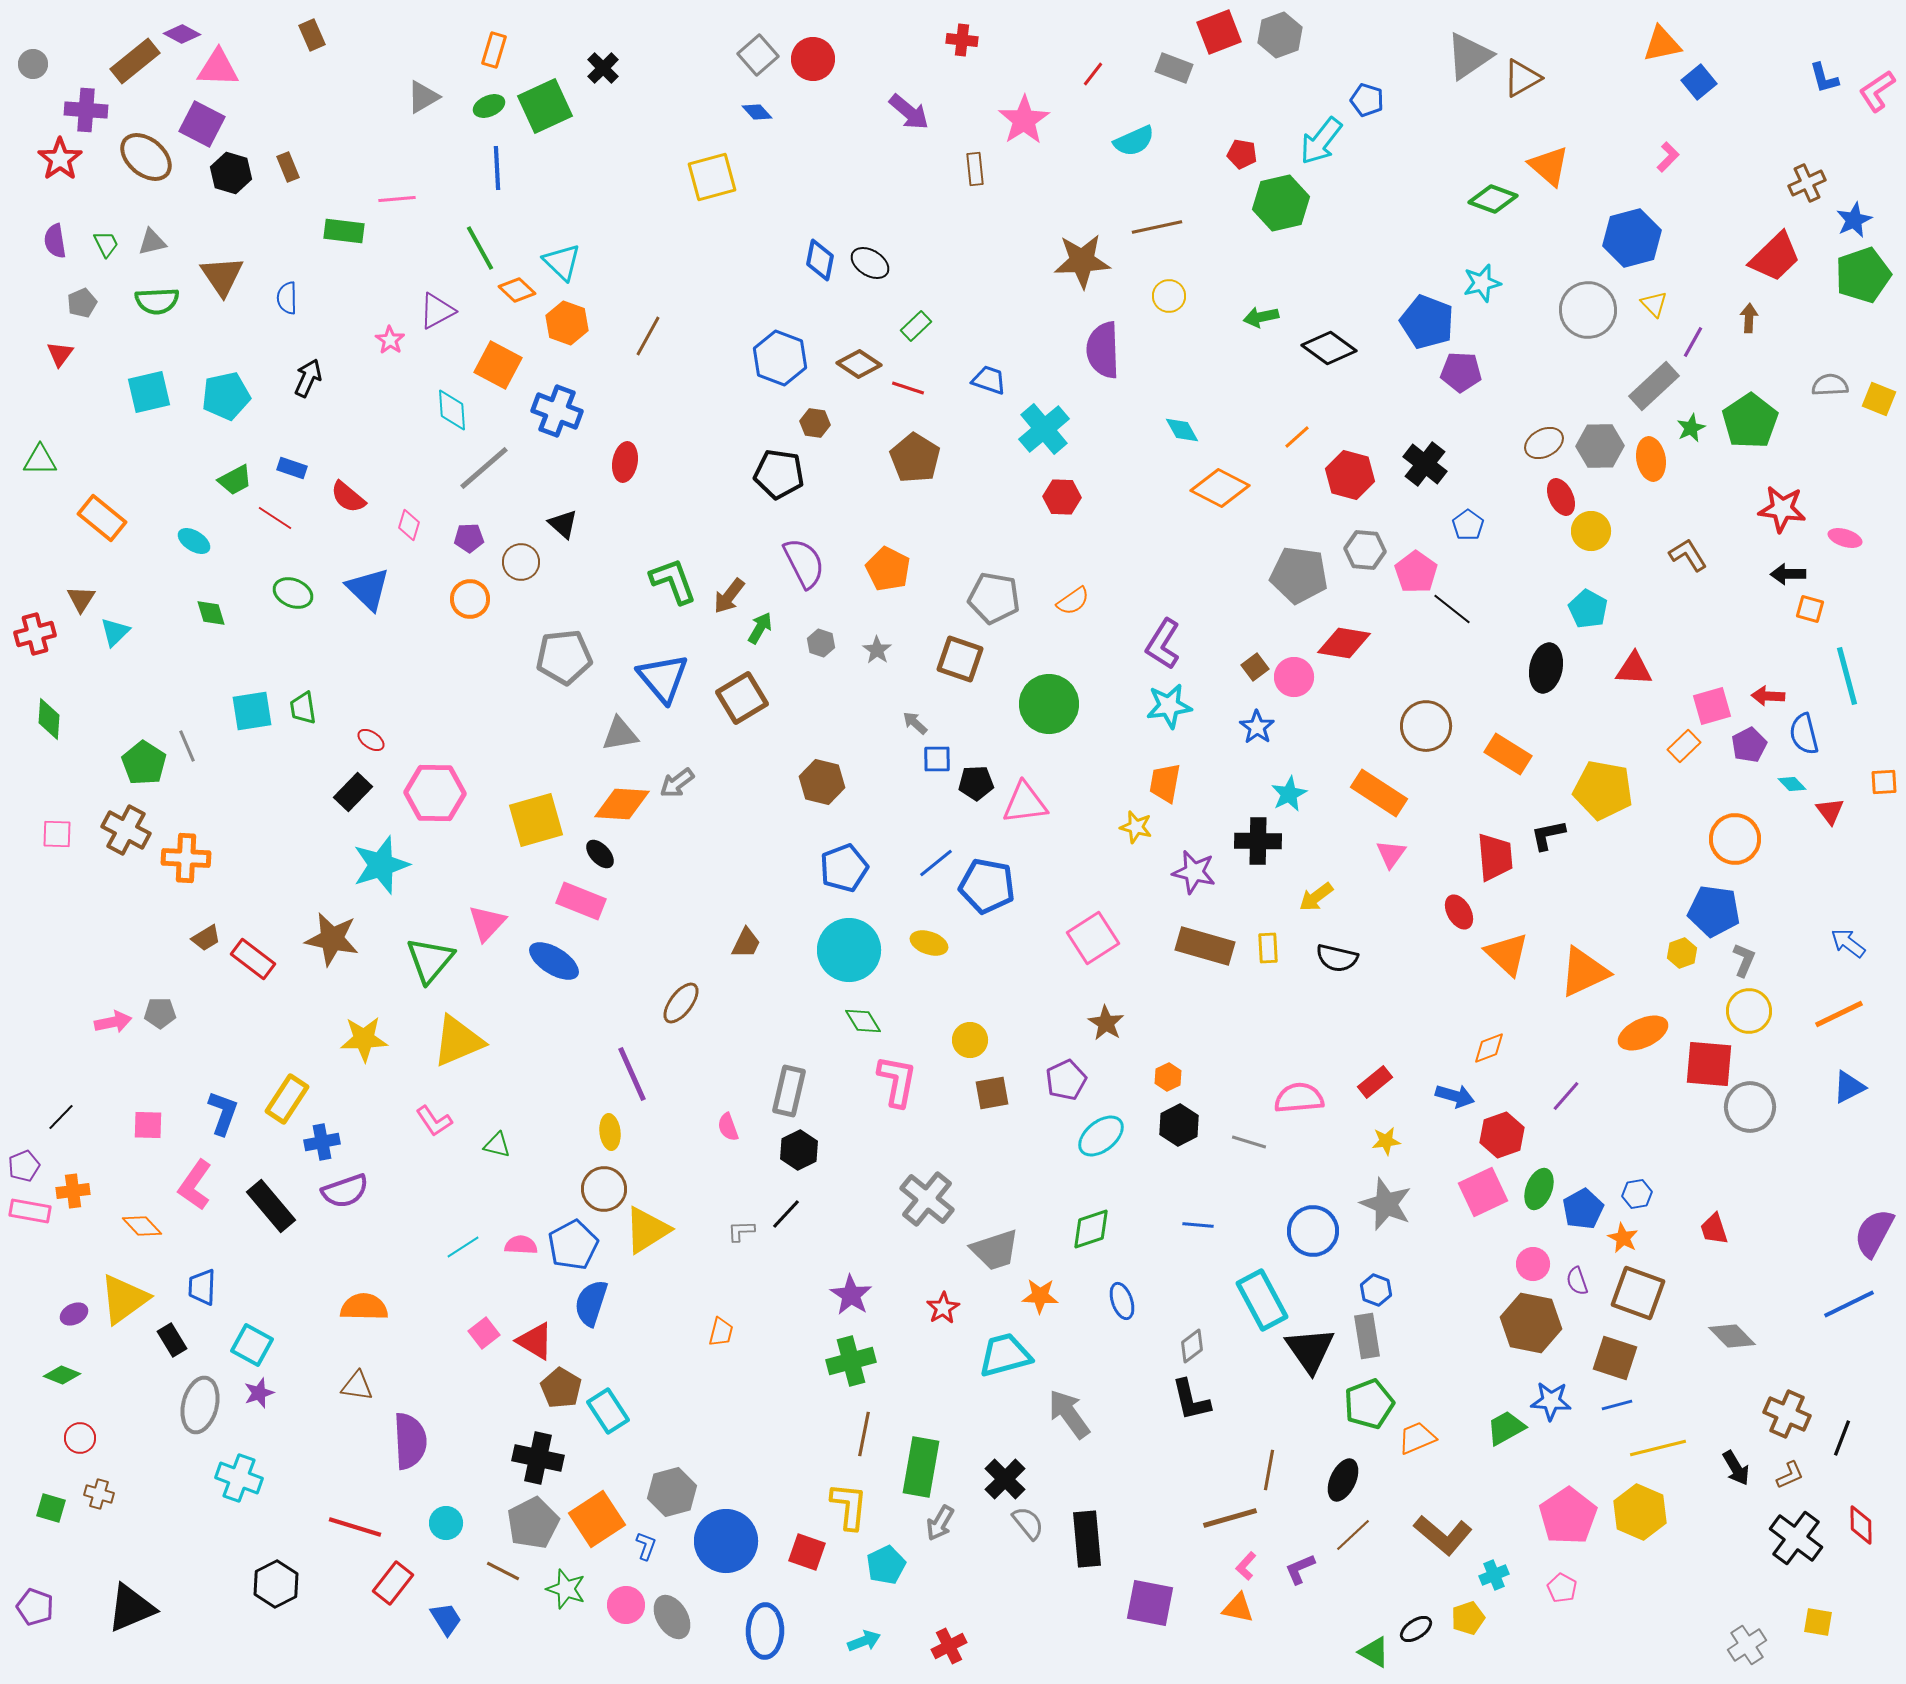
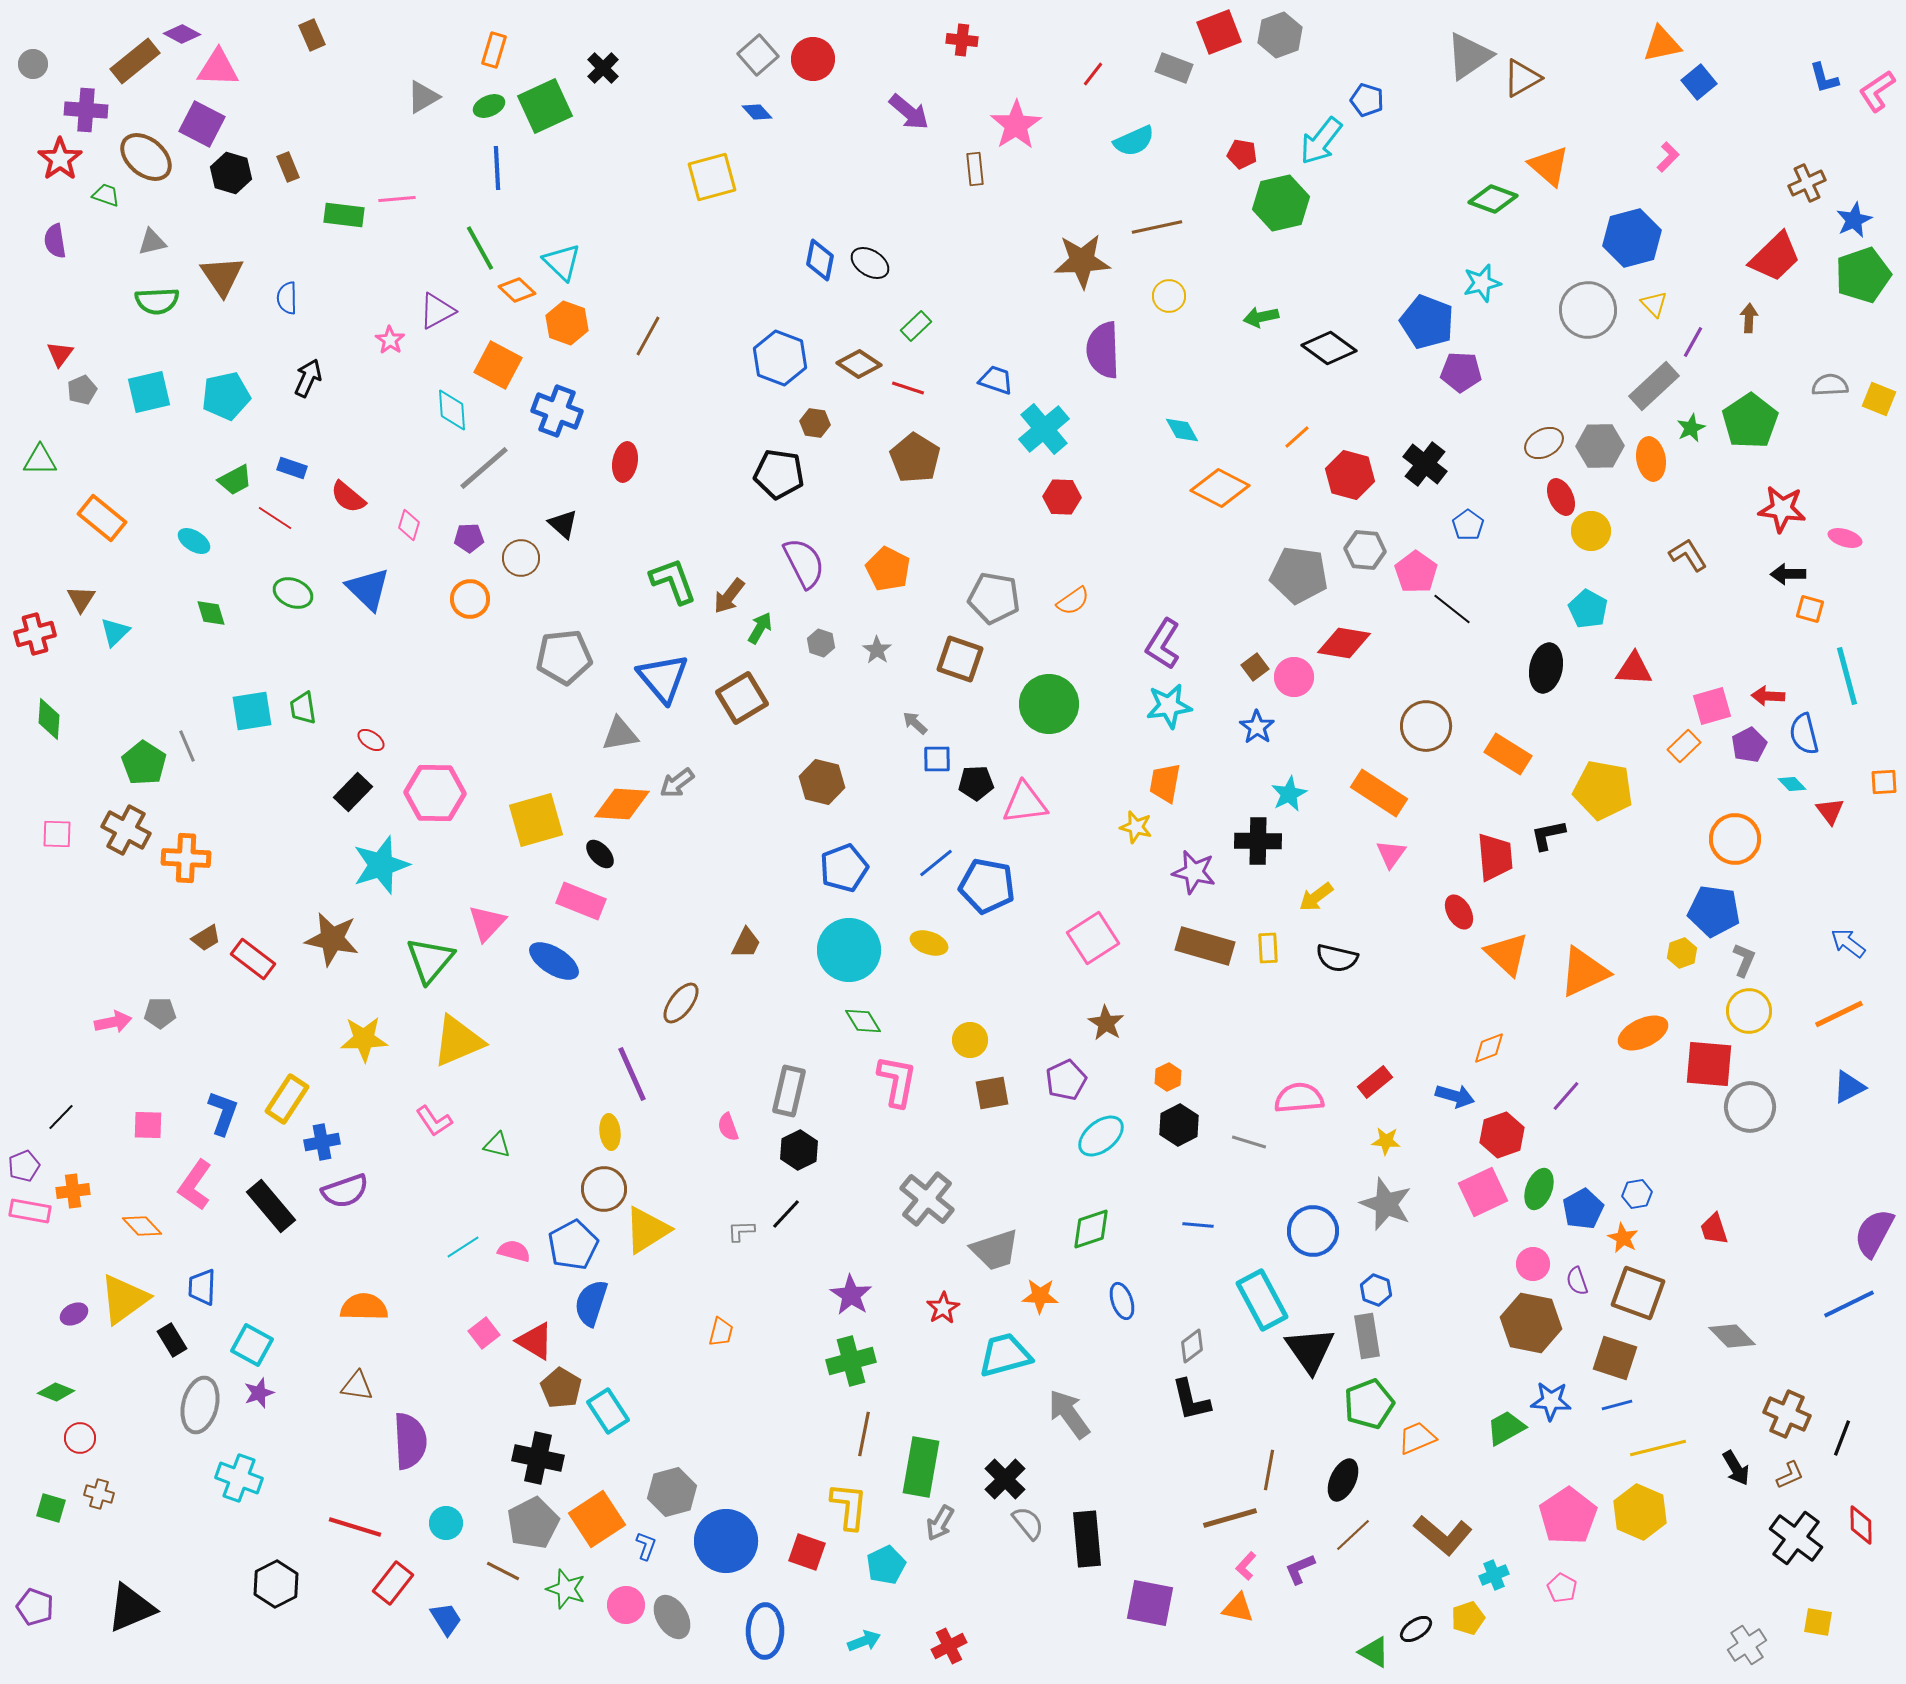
pink star at (1024, 120): moved 8 px left, 5 px down
green rectangle at (344, 231): moved 16 px up
green trapezoid at (106, 244): moved 49 px up; rotated 44 degrees counterclockwise
gray pentagon at (82, 303): moved 87 px down
blue trapezoid at (989, 380): moved 7 px right
brown circle at (521, 562): moved 4 px up
yellow star at (1386, 1141): rotated 12 degrees clockwise
pink semicircle at (521, 1245): moved 7 px left, 6 px down; rotated 12 degrees clockwise
green diamond at (62, 1375): moved 6 px left, 17 px down
